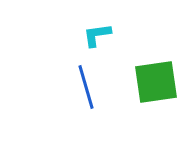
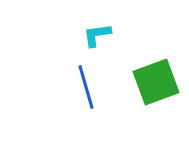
green square: rotated 12 degrees counterclockwise
